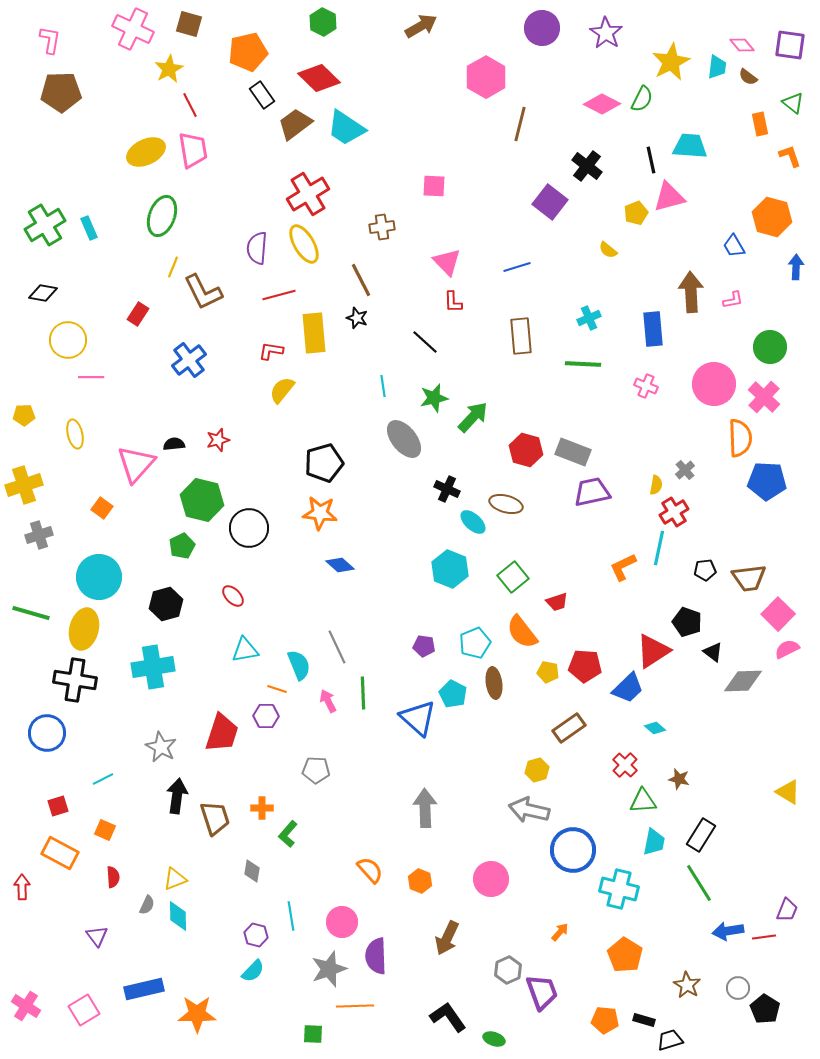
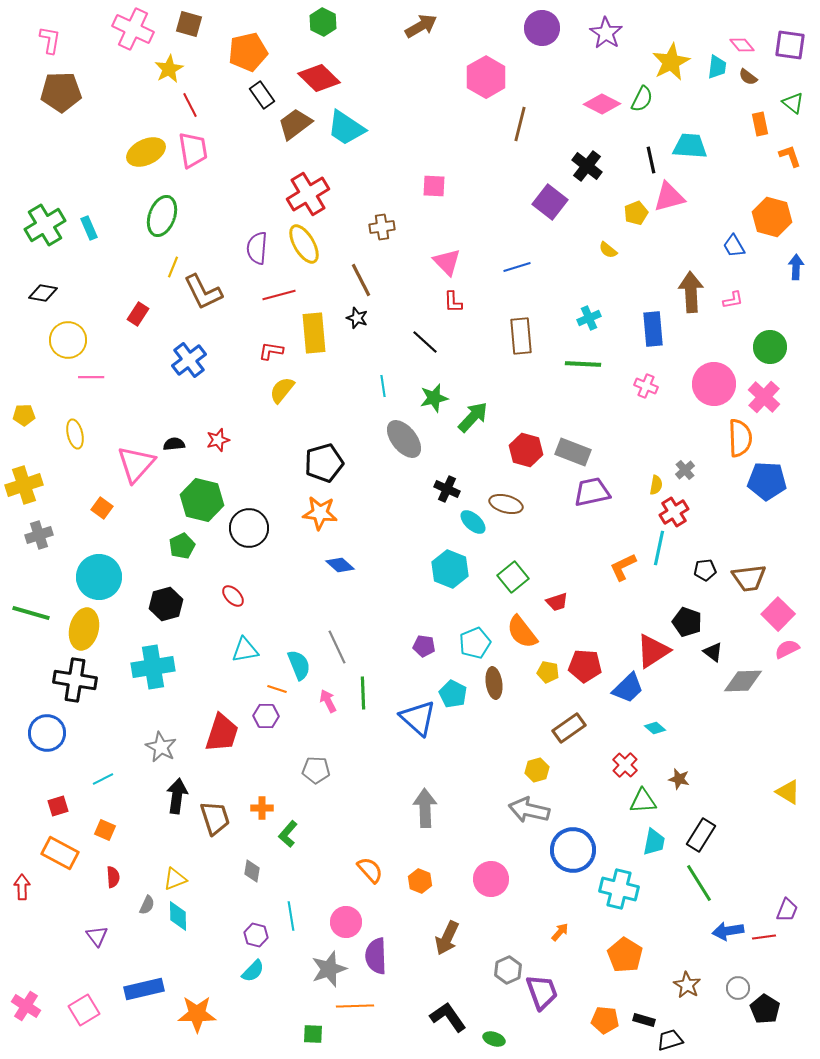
pink circle at (342, 922): moved 4 px right
